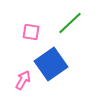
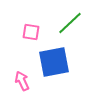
blue square: moved 3 px right, 2 px up; rotated 24 degrees clockwise
pink arrow: moved 1 px left, 1 px down; rotated 54 degrees counterclockwise
